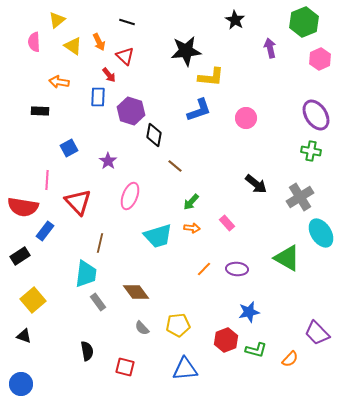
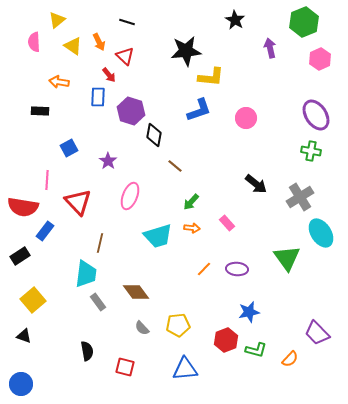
green triangle at (287, 258): rotated 24 degrees clockwise
